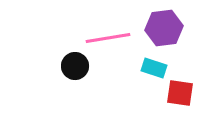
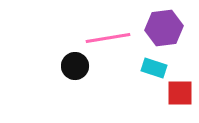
red square: rotated 8 degrees counterclockwise
